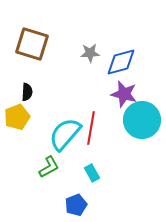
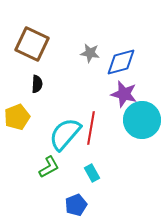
brown square: rotated 8 degrees clockwise
gray star: rotated 12 degrees clockwise
black semicircle: moved 10 px right, 8 px up
